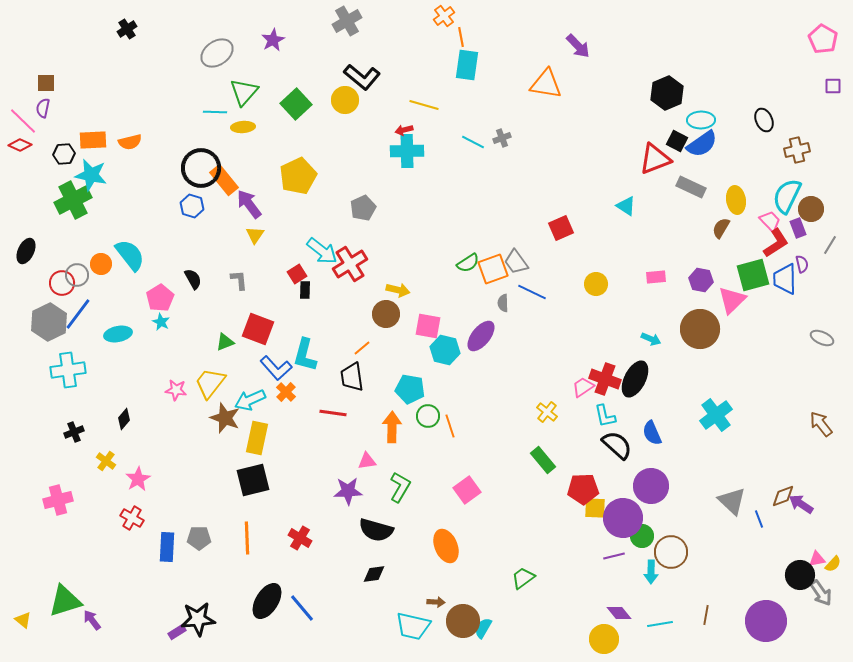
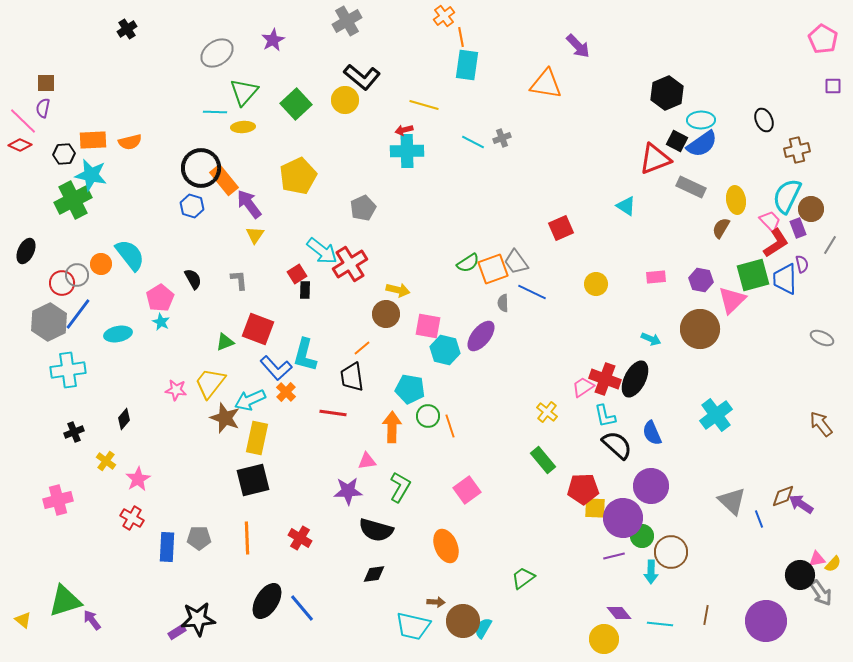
cyan line at (660, 624): rotated 15 degrees clockwise
